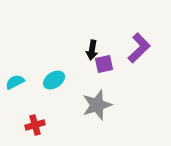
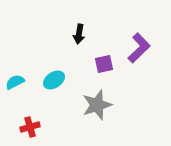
black arrow: moved 13 px left, 16 px up
red cross: moved 5 px left, 2 px down
